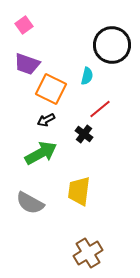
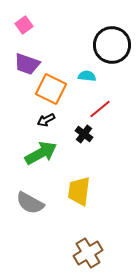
cyan semicircle: rotated 96 degrees counterclockwise
